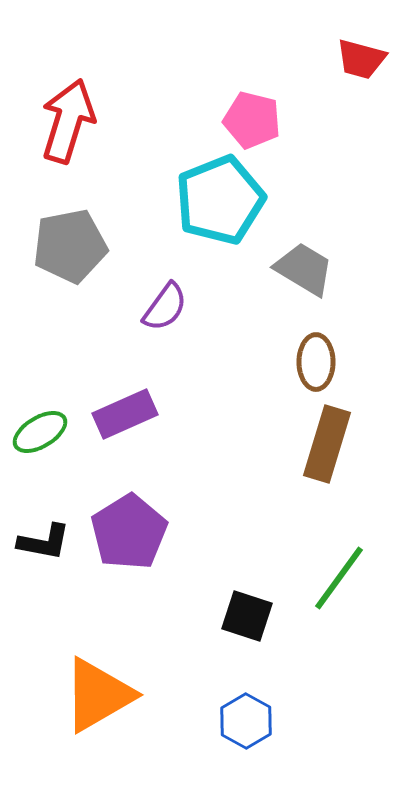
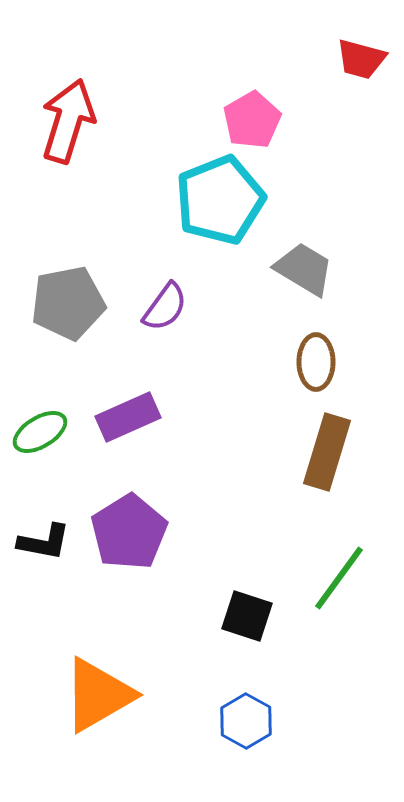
pink pentagon: rotated 28 degrees clockwise
gray pentagon: moved 2 px left, 57 px down
purple rectangle: moved 3 px right, 3 px down
brown rectangle: moved 8 px down
